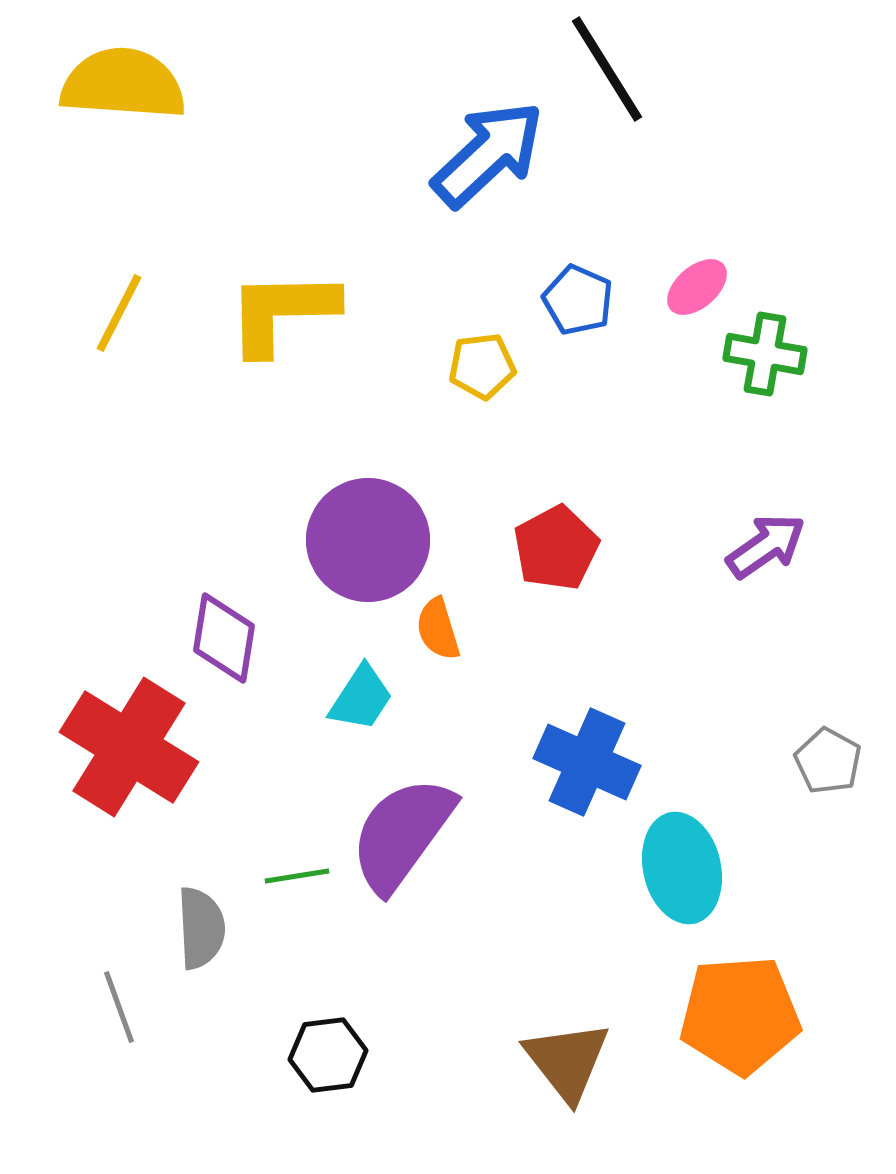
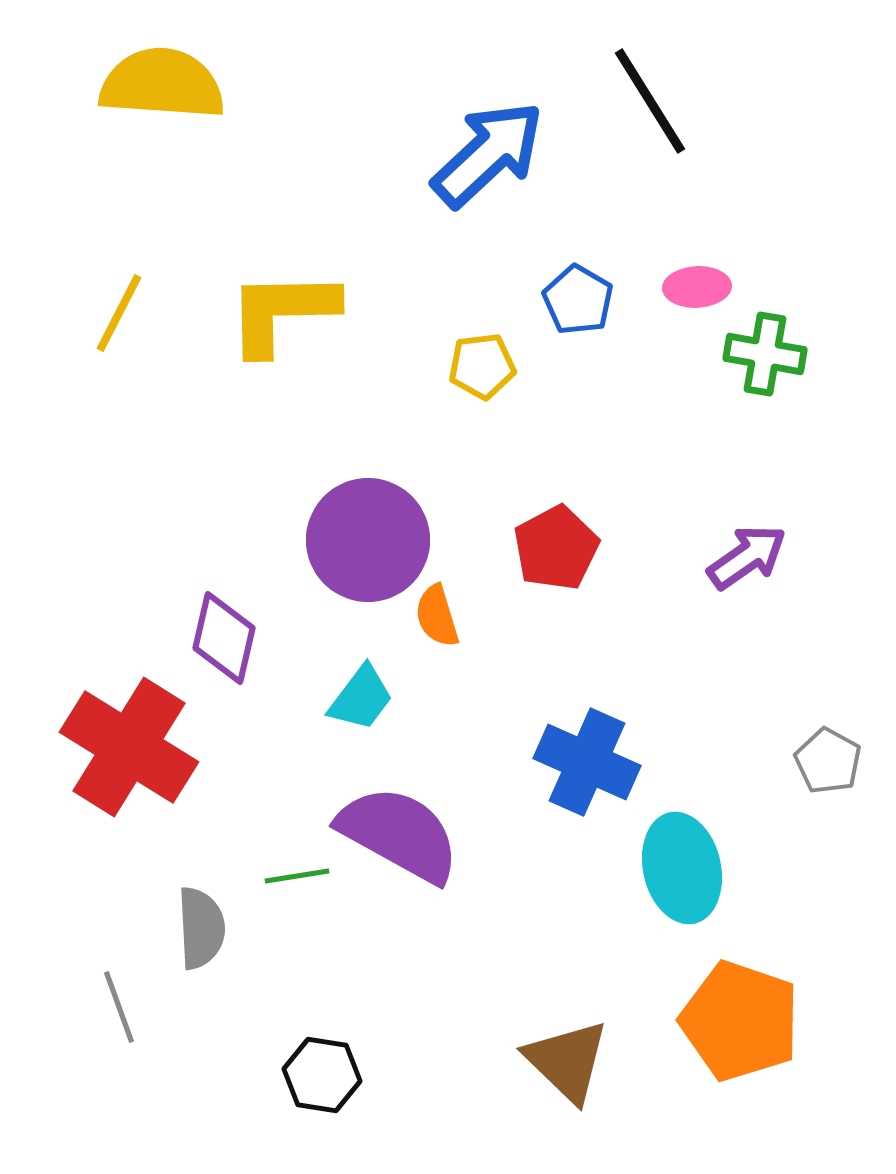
black line: moved 43 px right, 32 px down
yellow semicircle: moved 39 px right
pink ellipse: rotated 38 degrees clockwise
blue pentagon: rotated 6 degrees clockwise
purple arrow: moved 19 px left, 11 px down
orange semicircle: moved 1 px left, 13 px up
purple diamond: rotated 4 degrees clockwise
cyan trapezoid: rotated 4 degrees clockwise
purple semicircle: moved 3 px left; rotated 83 degrees clockwise
orange pentagon: moved 6 px down; rotated 23 degrees clockwise
black hexagon: moved 6 px left, 20 px down; rotated 16 degrees clockwise
brown triangle: rotated 8 degrees counterclockwise
